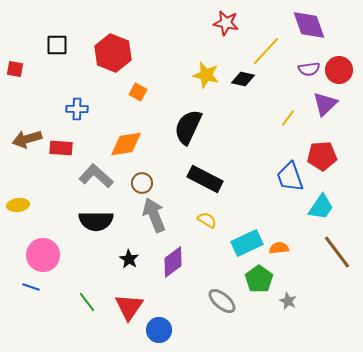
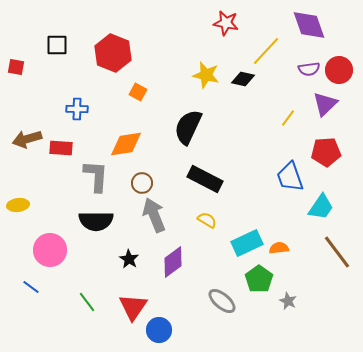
red square at (15, 69): moved 1 px right, 2 px up
red pentagon at (322, 156): moved 4 px right, 4 px up
gray L-shape at (96, 176): rotated 52 degrees clockwise
pink circle at (43, 255): moved 7 px right, 5 px up
blue line at (31, 287): rotated 18 degrees clockwise
red triangle at (129, 307): moved 4 px right
